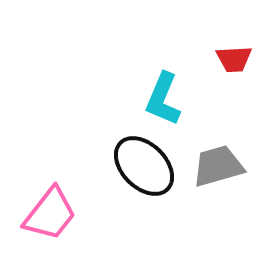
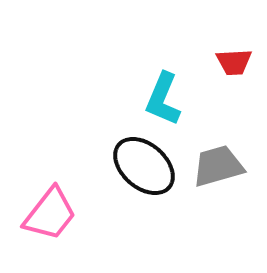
red trapezoid: moved 3 px down
black ellipse: rotated 4 degrees counterclockwise
